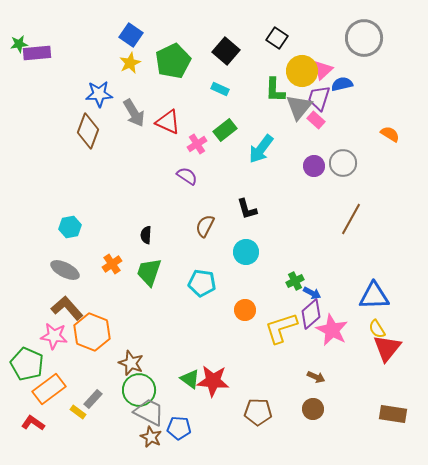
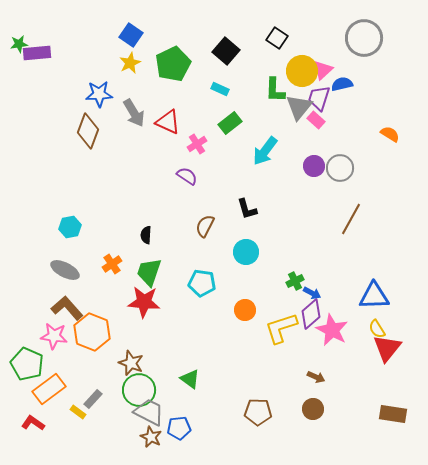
green pentagon at (173, 61): moved 3 px down
green rectangle at (225, 130): moved 5 px right, 7 px up
cyan arrow at (261, 149): moved 4 px right, 2 px down
gray circle at (343, 163): moved 3 px left, 5 px down
red star at (213, 381): moved 69 px left, 79 px up
blue pentagon at (179, 428): rotated 10 degrees counterclockwise
